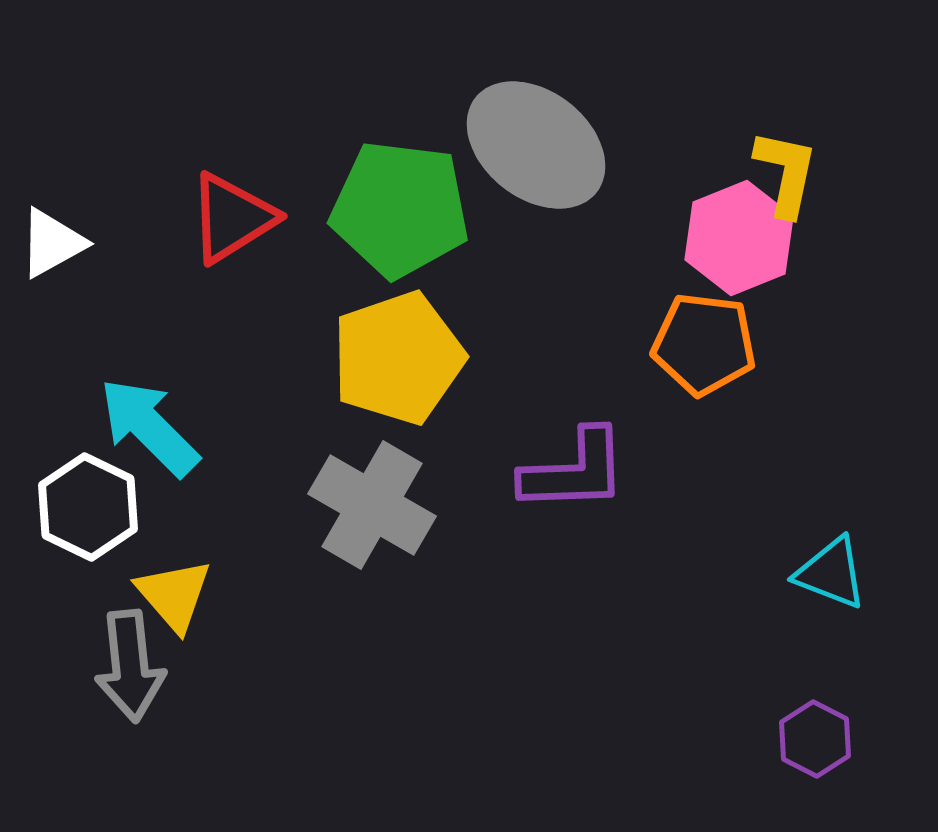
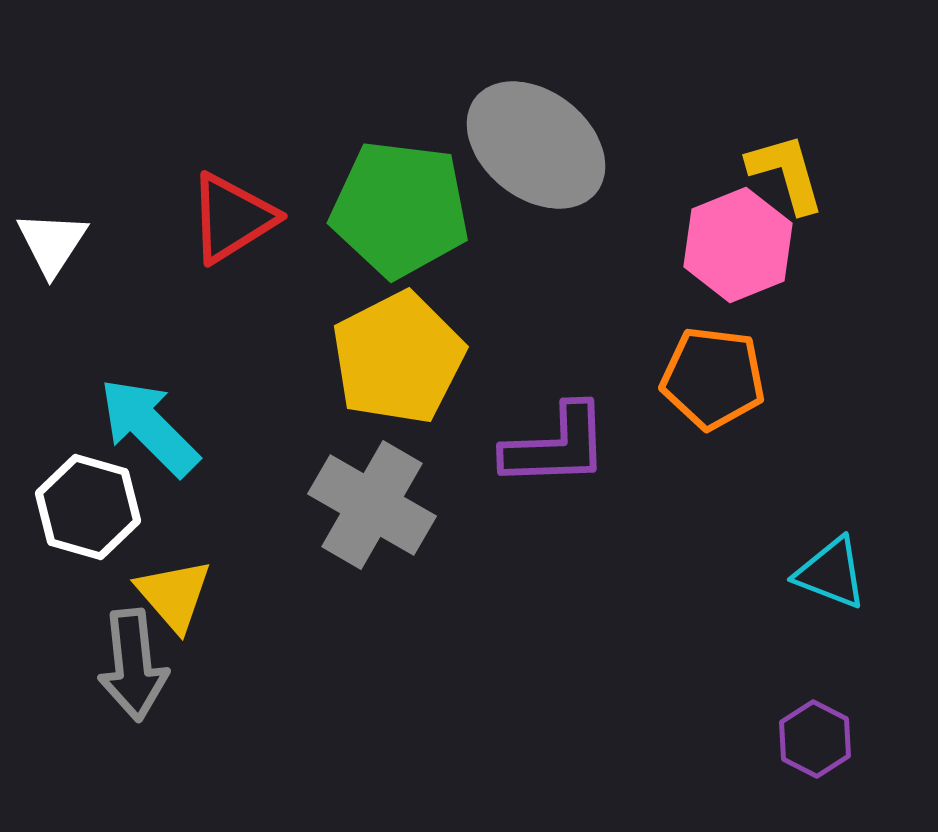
yellow L-shape: rotated 28 degrees counterclockwise
pink hexagon: moved 1 px left, 7 px down
white triangle: rotated 28 degrees counterclockwise
orange pentagon: moved 9 px right, 34 px down
yellow pentagon: rotated 8 degrees counterclockwise
purple L-shape: moved 18 px left, 25 px up
white hexagon: rotated 10 degrees counterclockwise
gray arrow: moved 3 px right, 1 px up
